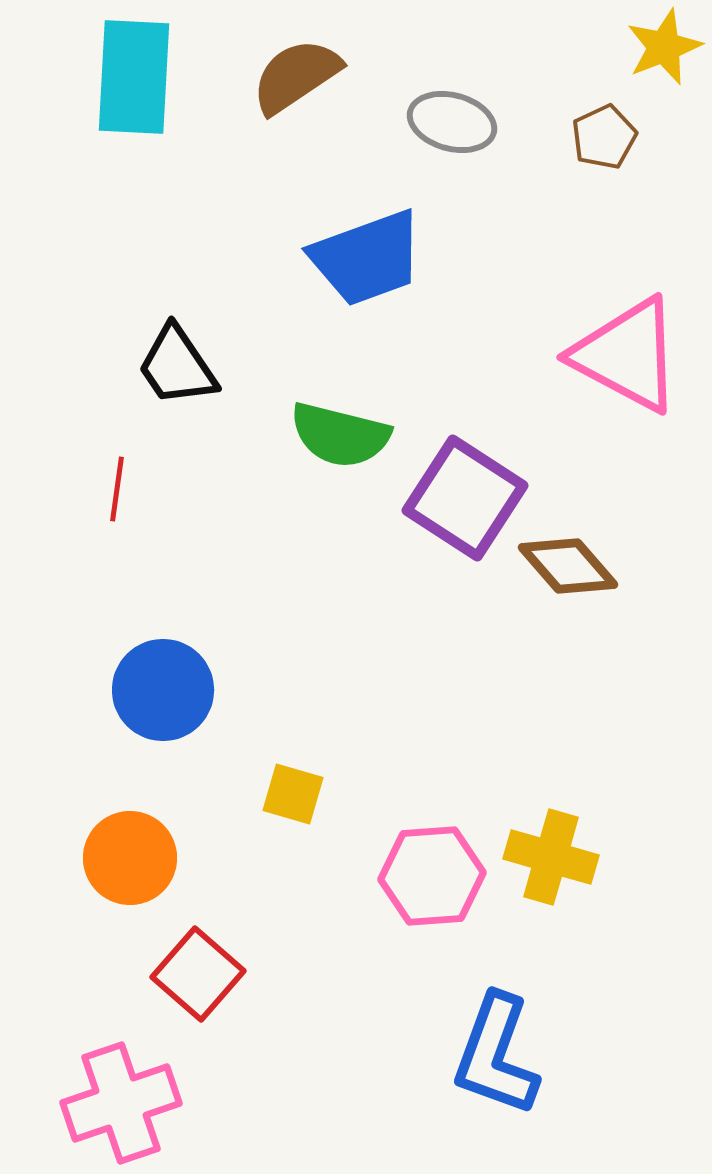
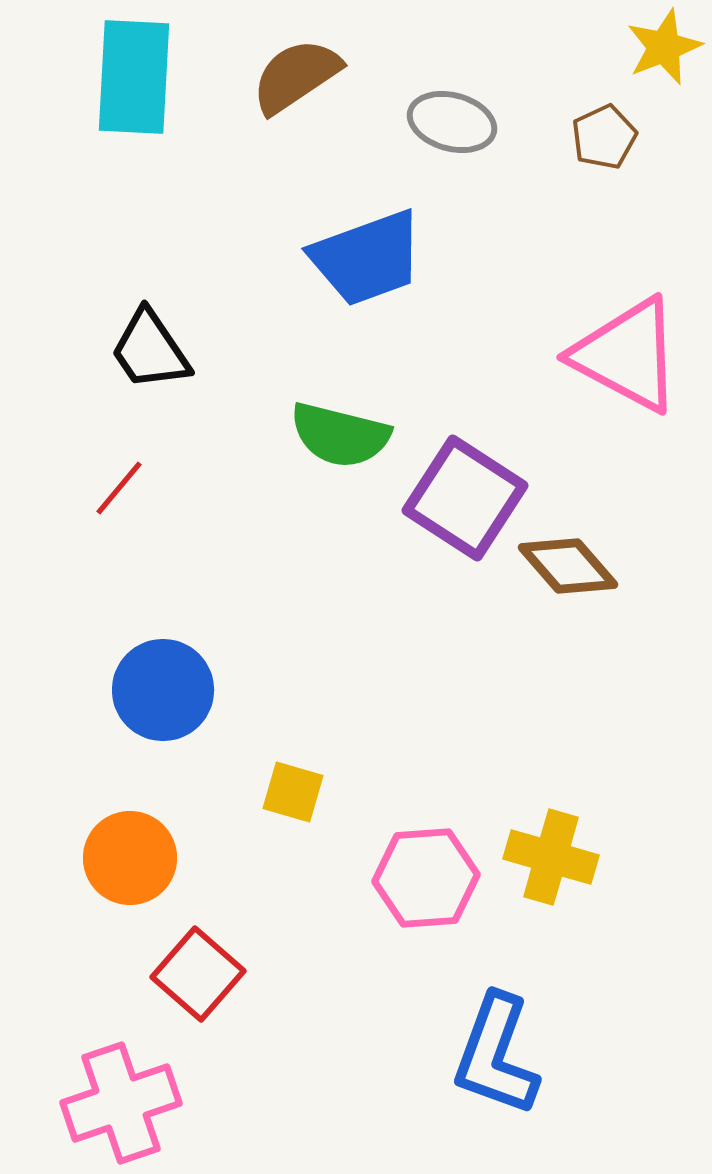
black trapezoid: moved 27 px left, 16 px up
red line: moved 2 px right, 1 px up; rotated 32 degrees clockwise
yellow square: moved 2 px up
pink hexagon: moved 6 px left, 2 px down
